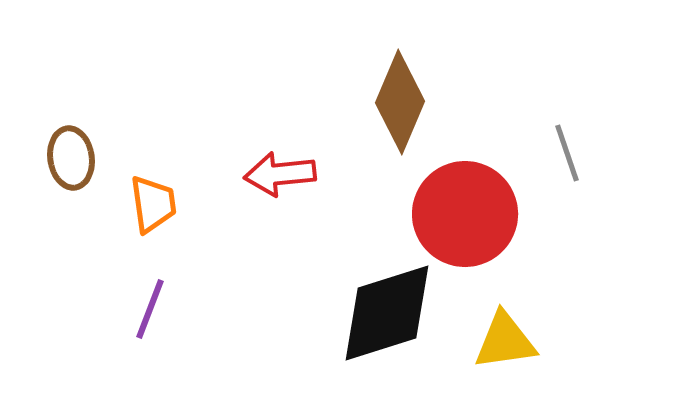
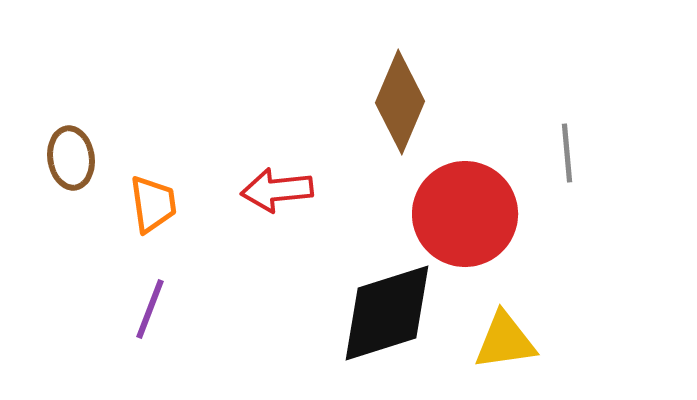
gray line: rotated 14 degrees clockwise
red arrow: moved 3 px left, 16 px down
